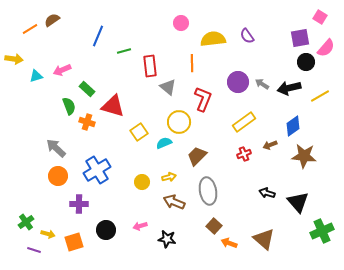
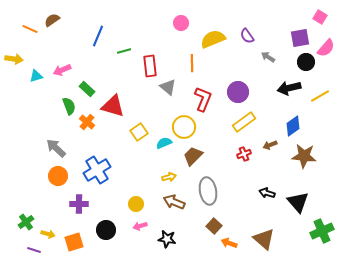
orange line at (30, 29): rotated 56 degrees clockwise
yellow semicircle at (213, 39): rotated 15 degrees counterclockwise
purple circle at (238, 82): moved 10 px down
gray arrow at (262, 84): moved 6 px right, 27 px up
orange cross at (87, 122): rotated 21 degrees clockwise
yellow circle at (179, 122): moved 5 px right, 5 px down
brown trapezoid at (197, 156): moved 4 px left
yellow circle at (142, 182): moved 6 px left, 22 px down
